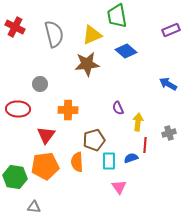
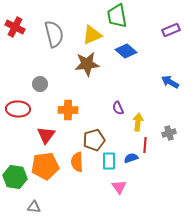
blue arrow: moved 2 px right, 2 px up
